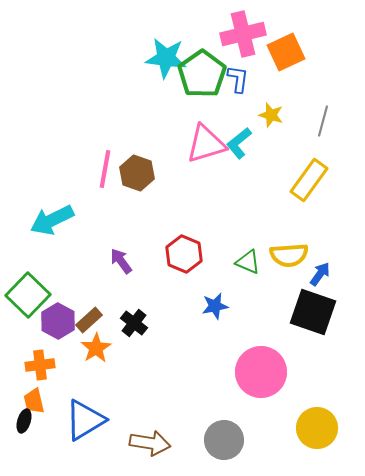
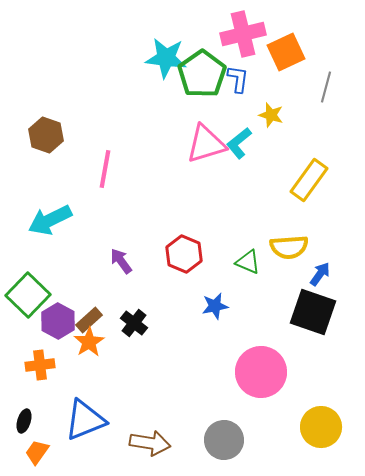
gray line: moved 3 px right, 34 px up
brown hexagon: moved 91 px left, 38 px up
cyan arrow: moved 2 px left
yellow semicircle: moved 8 px up
orange star: moved 7 px left, 6 px up
orange trapezoid: moved 3 px right, 51 px down; rotated 48 degrees clockwise
blue triangle: rotated 9 degrees clockwise
yellow circle: moved 4 px right, 1 px up
